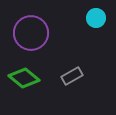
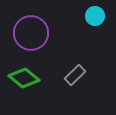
cyan circle: moved 1 px left, 2 px up
gray rectangle: moved 3 px right, 1 px up; rotated 15 degrees counterclockwise
